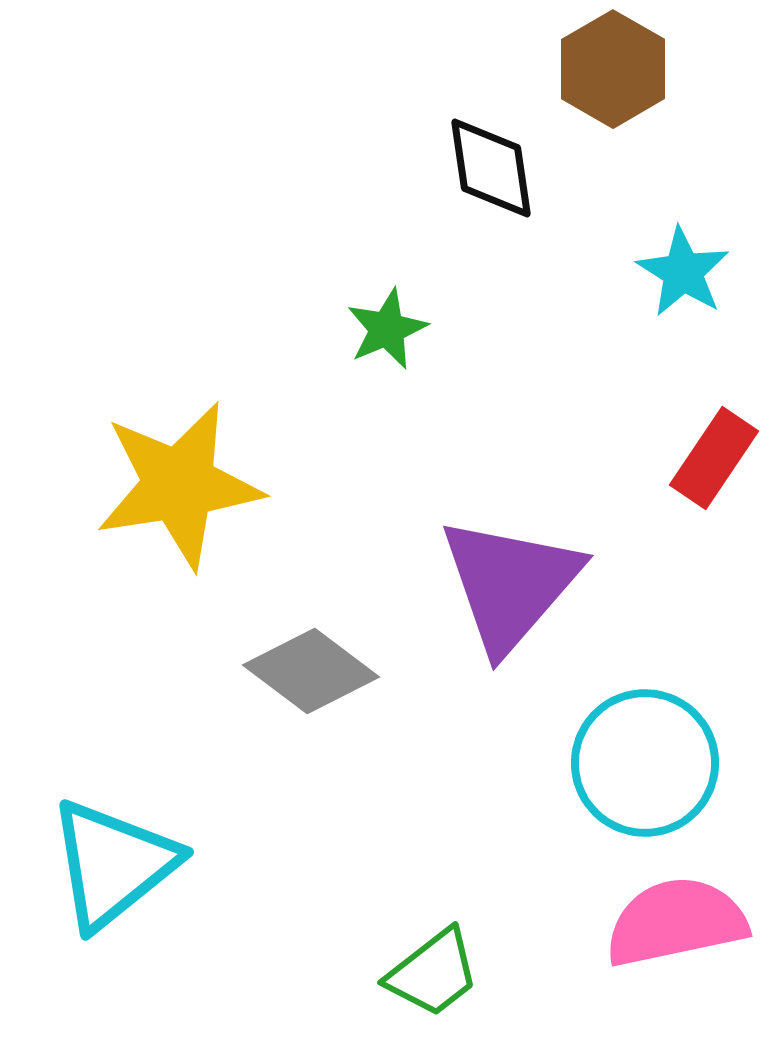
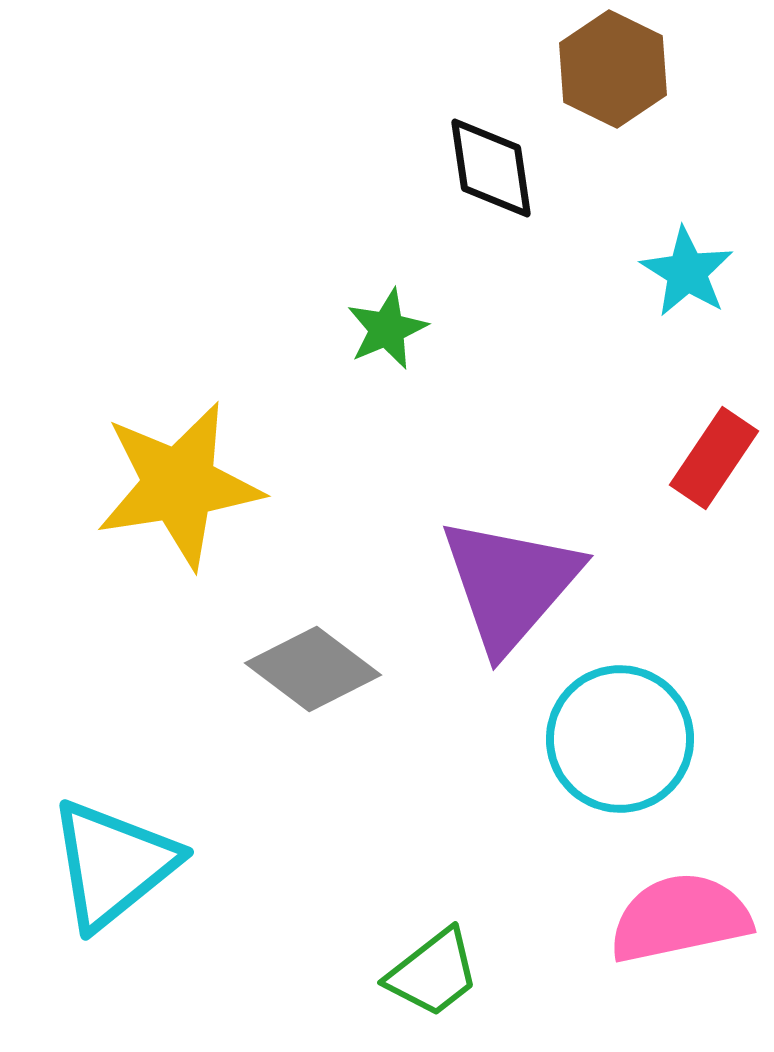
brown hexagon: rotated 4 degrees counterclockwise
cyan star: moved 4 px right
gray diamond: moved 2 px right, 2 px up
cyan circle: moved 25 px left, 24 px up
pink semicircle: moved 4 px right, 4 px up
